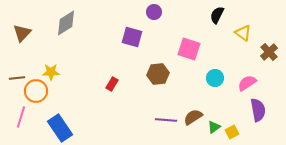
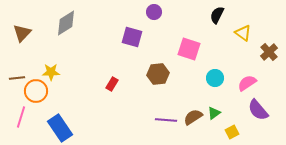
purple semicircle: rotated 150 degrees clockwise
green triangle: moved 14 px up
